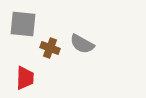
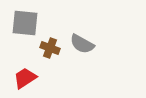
gray square: moved 2 px right, 1 px up
red trapezoid: rotated 125 degrees counterclockwise
